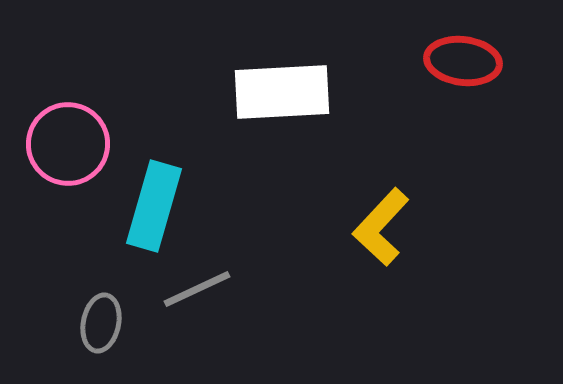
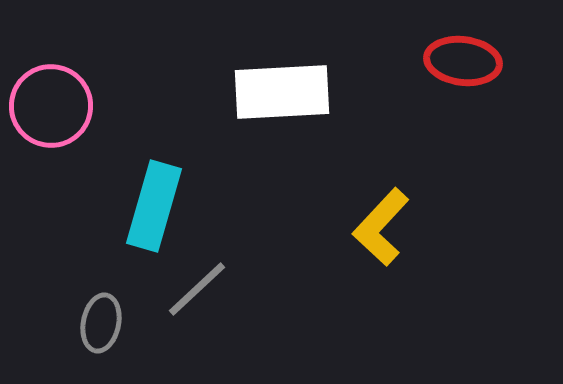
pink circle: moved 17 px left, 38 px up
gray line: rotated 18 degrees counterclockwise
